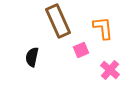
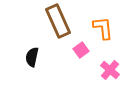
pink square: rotated 14 degrees counterclockwise
